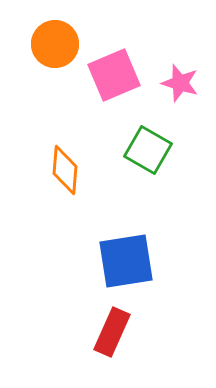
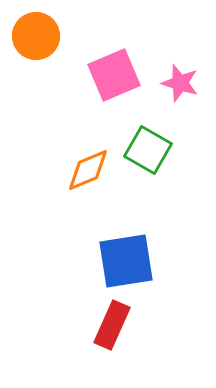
orange circle: moved 19 px left, 8 px up
orange diamond: moved 23 px right; rotated 63 degrees clockwise
red rectangle: moved 7 px up
